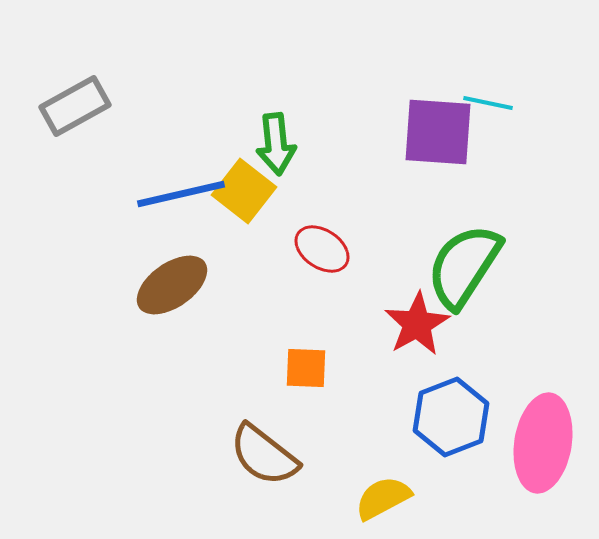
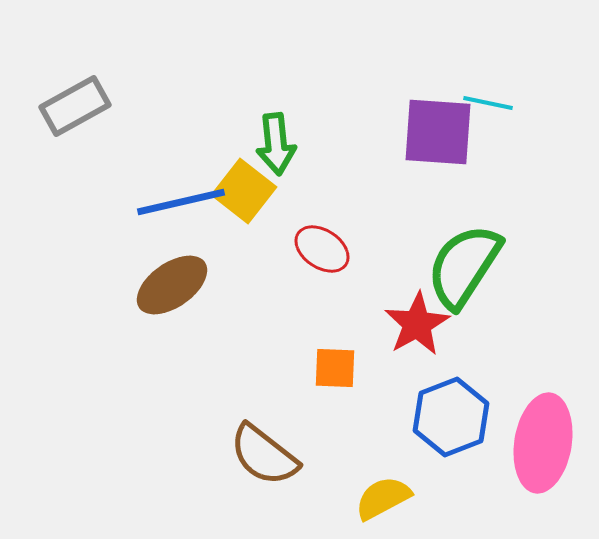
blue line: moved 8 px down
orange square: moved 29 px right
